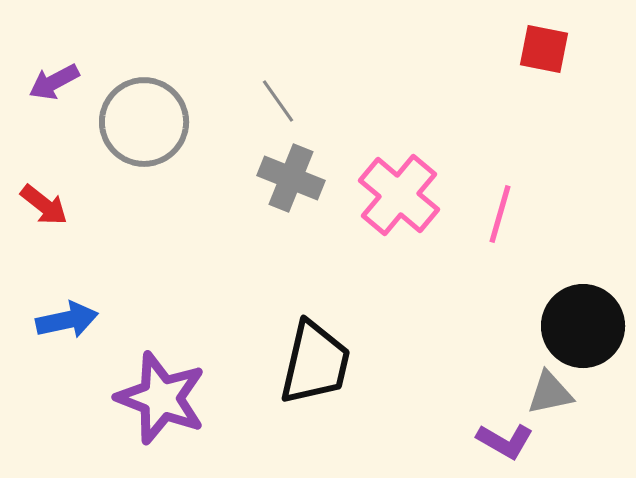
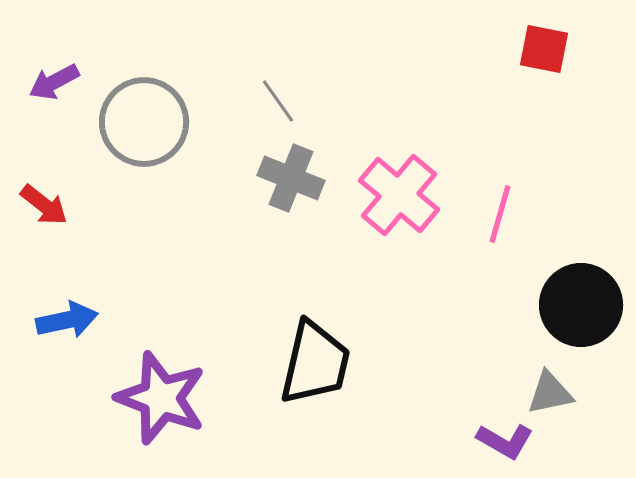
black circle: moved 2 px left, 21 px up
